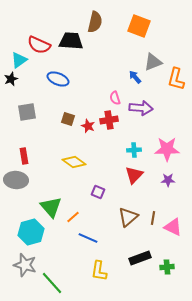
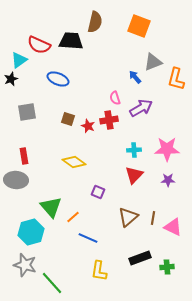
purple arrow: rotated 35 degrees counterclockwise
